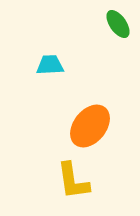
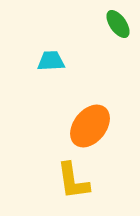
cyan trapezoid: moved 1 px right, 4 px up
